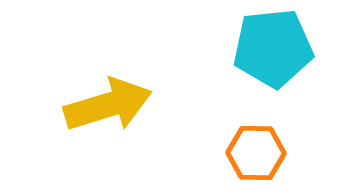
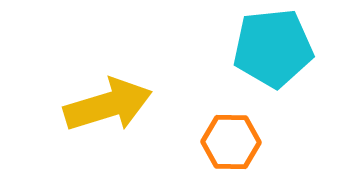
orange hexagon: moved 25 px left, 11 px up
